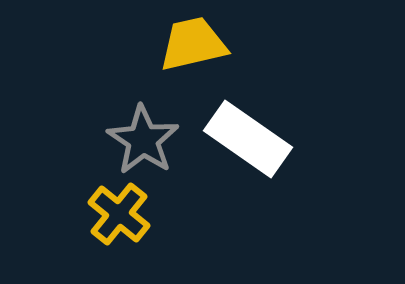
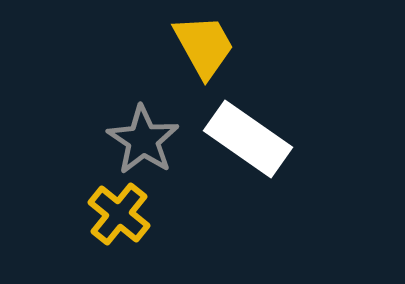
yellow trapezoid: moved 11 px right, 2 px down; rotated 74 degrees clockwise
